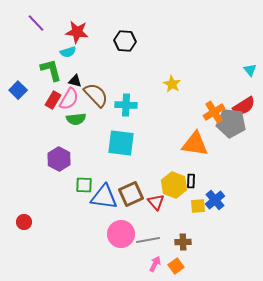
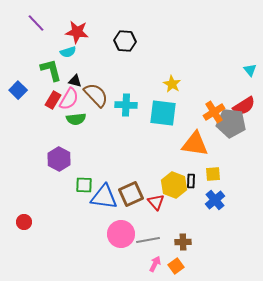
cyan square: moved 42 px right, 30 px up
yellow square: moved 15 px right, 32 px up
